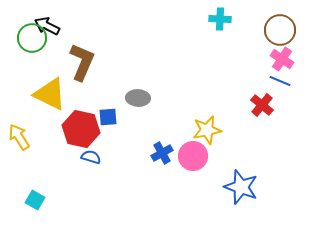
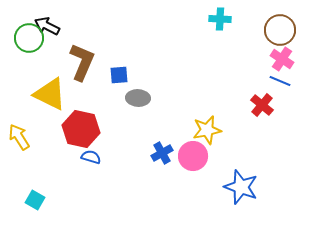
green circle: moved 3 px left
blue square: moved 11 px right, 42 px up
